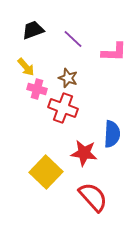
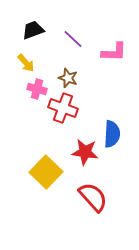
yellow arrow: moved 4 px up
red star: moved 1 px right, 1 px up
